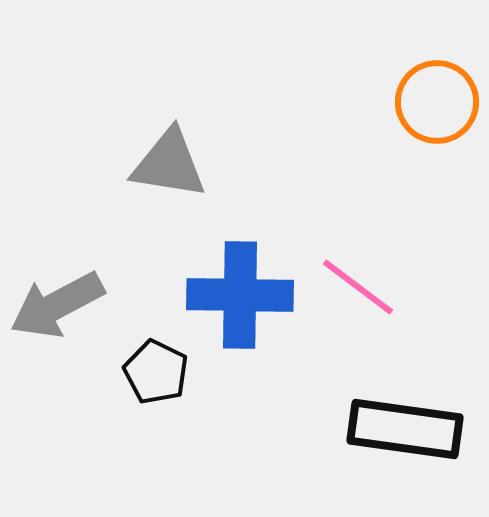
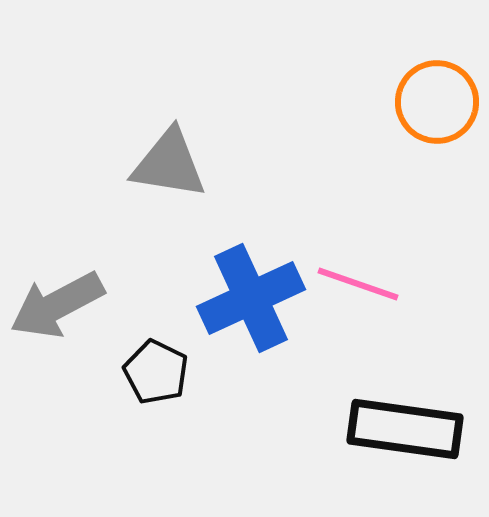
pink line: moved 3 px up; rotated 18 degrees counterclockwise
blue cross: moved 11 px right, 3 px down; rotated 26 degrees counterclockwise
